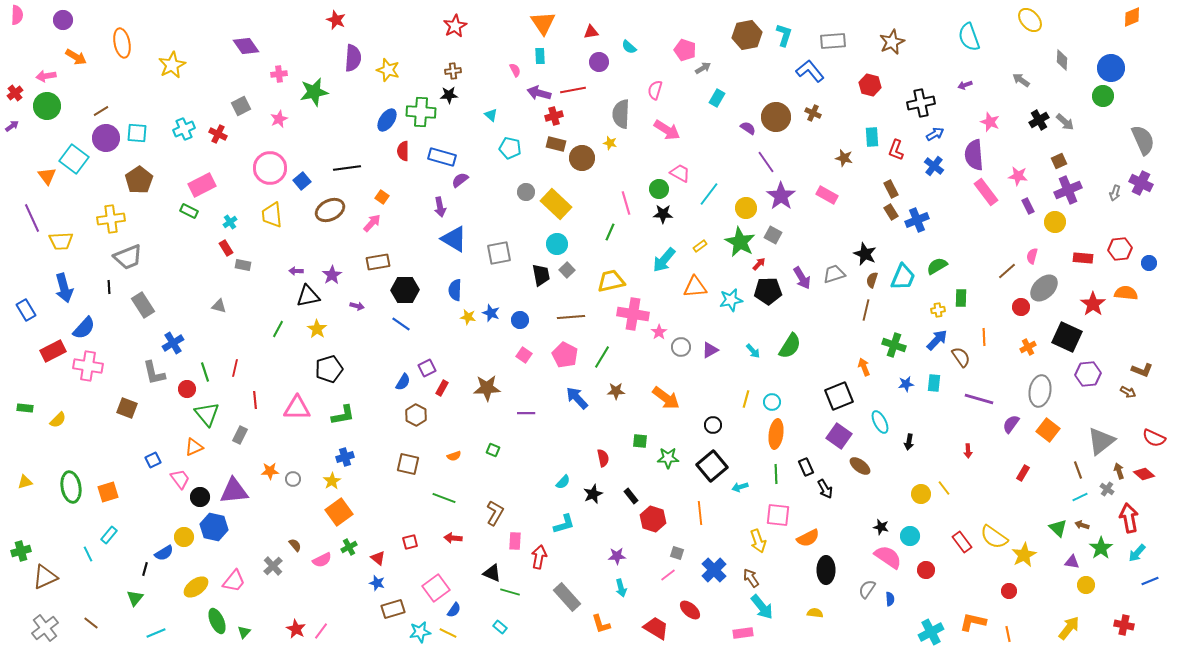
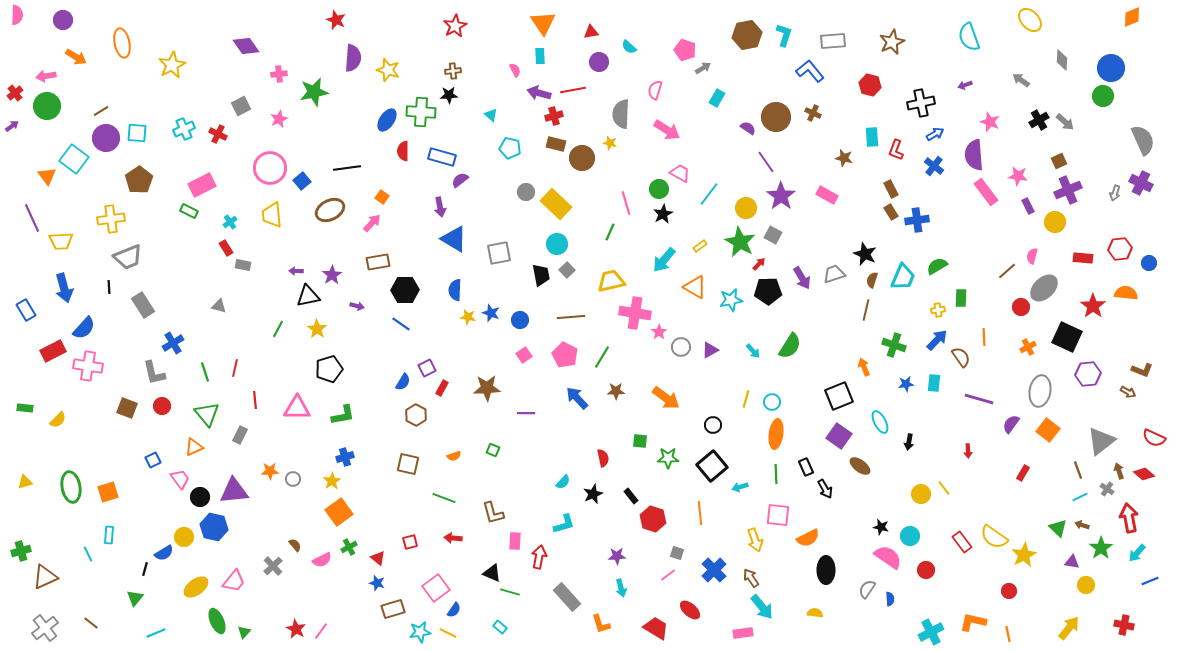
black star at (663, 214): rotated 30 degrees counterclockwise
blue cross at (917, 220): rotated 15 degrees clockwise
orange triangle at (695, 287): rotated 35 degrees clockwise
red star at (1093, 304): moved 2 px down
pink cross at (633, 314): moved 2 px right, 1 px up
pink square at (524, 355): rotated 21 degrees clockwise
red circle at (187, 389): moved 25 px left, 17 px down
brown L-shape at (495, 513): moved 2 px left; rotated 135 degrees clockwise
cyan rectangle at (109, 535): rotated 36 degrees counterclockwise
yellow arrow at (758, 541): moved 3 px left, 1 px up
